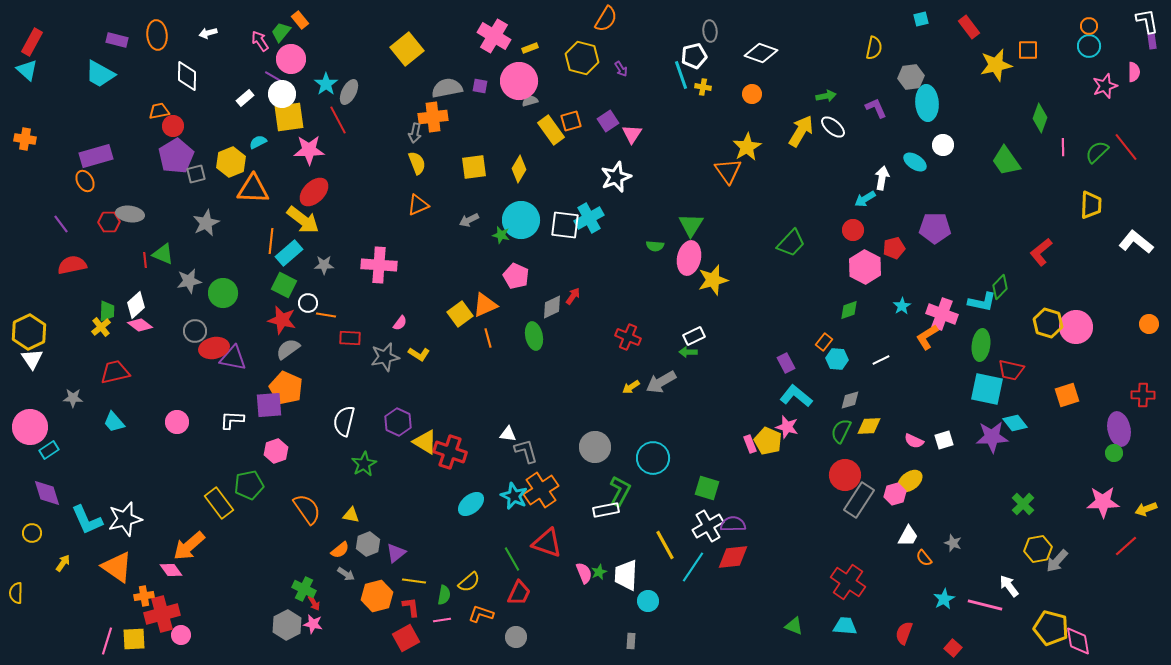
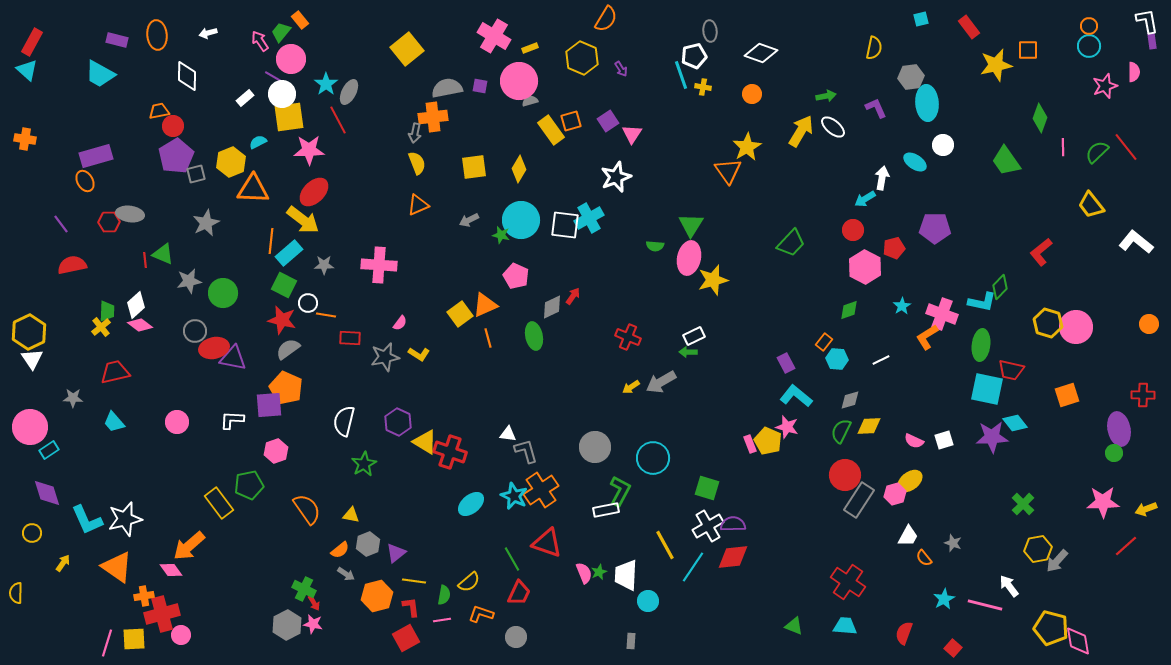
yellow hexagon at (582, 58): rotated 8 degrees clockwise
yellow trapezoid at (1091, 205): rotated 140 degrees clockwise
pink line at (107, 641): moved 2 px down
